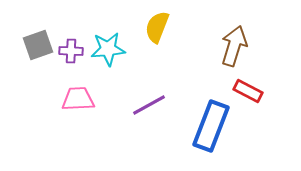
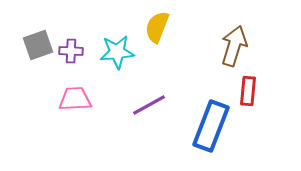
cyan star: moved 9 px right, 3 px down
red rectangle: rotated 68 degrees clockwise
pink trapezoid: moved 3 px left
